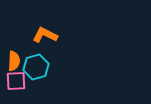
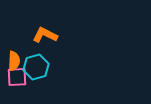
pink square: moved 1 px right, 4 px up
